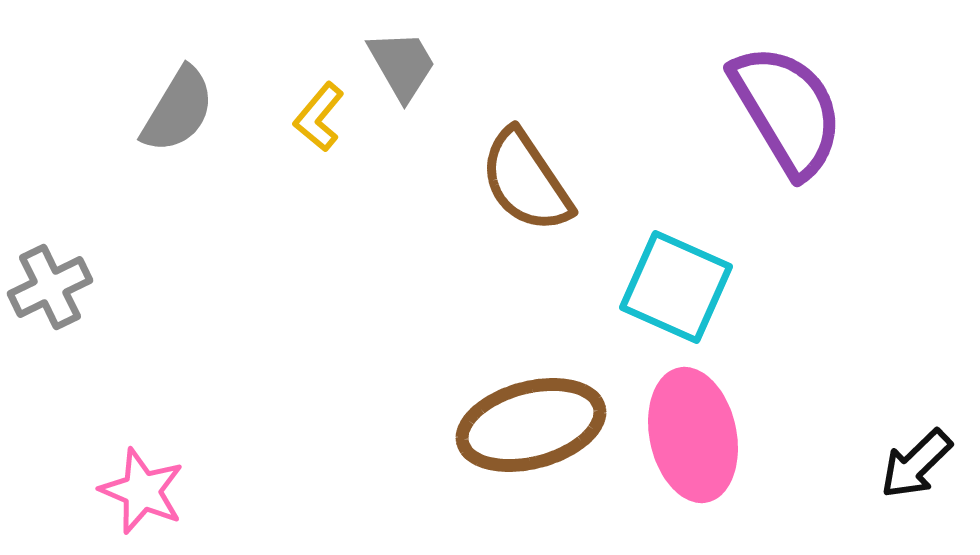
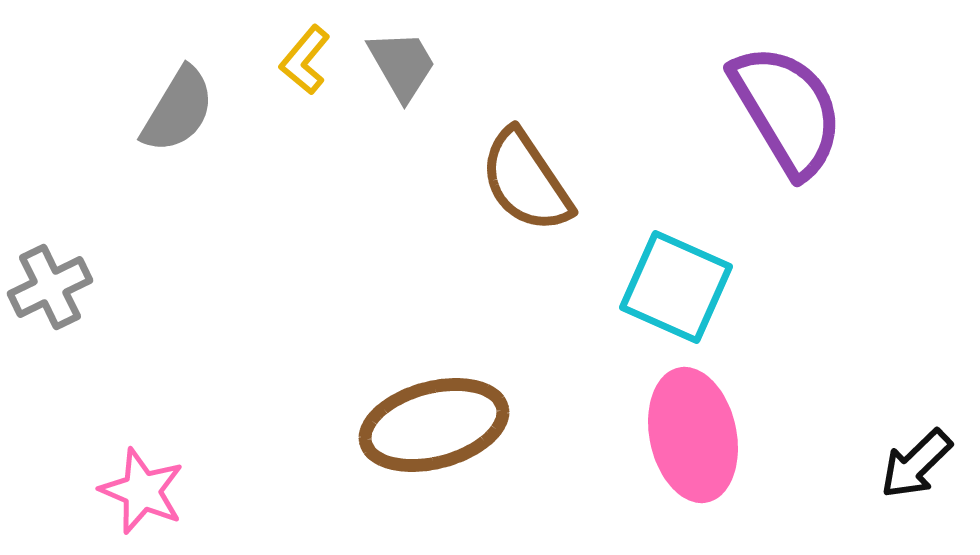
yellow L-shape: moved 14 px left, 57 px up
brown ellipse: moved 97 px left
